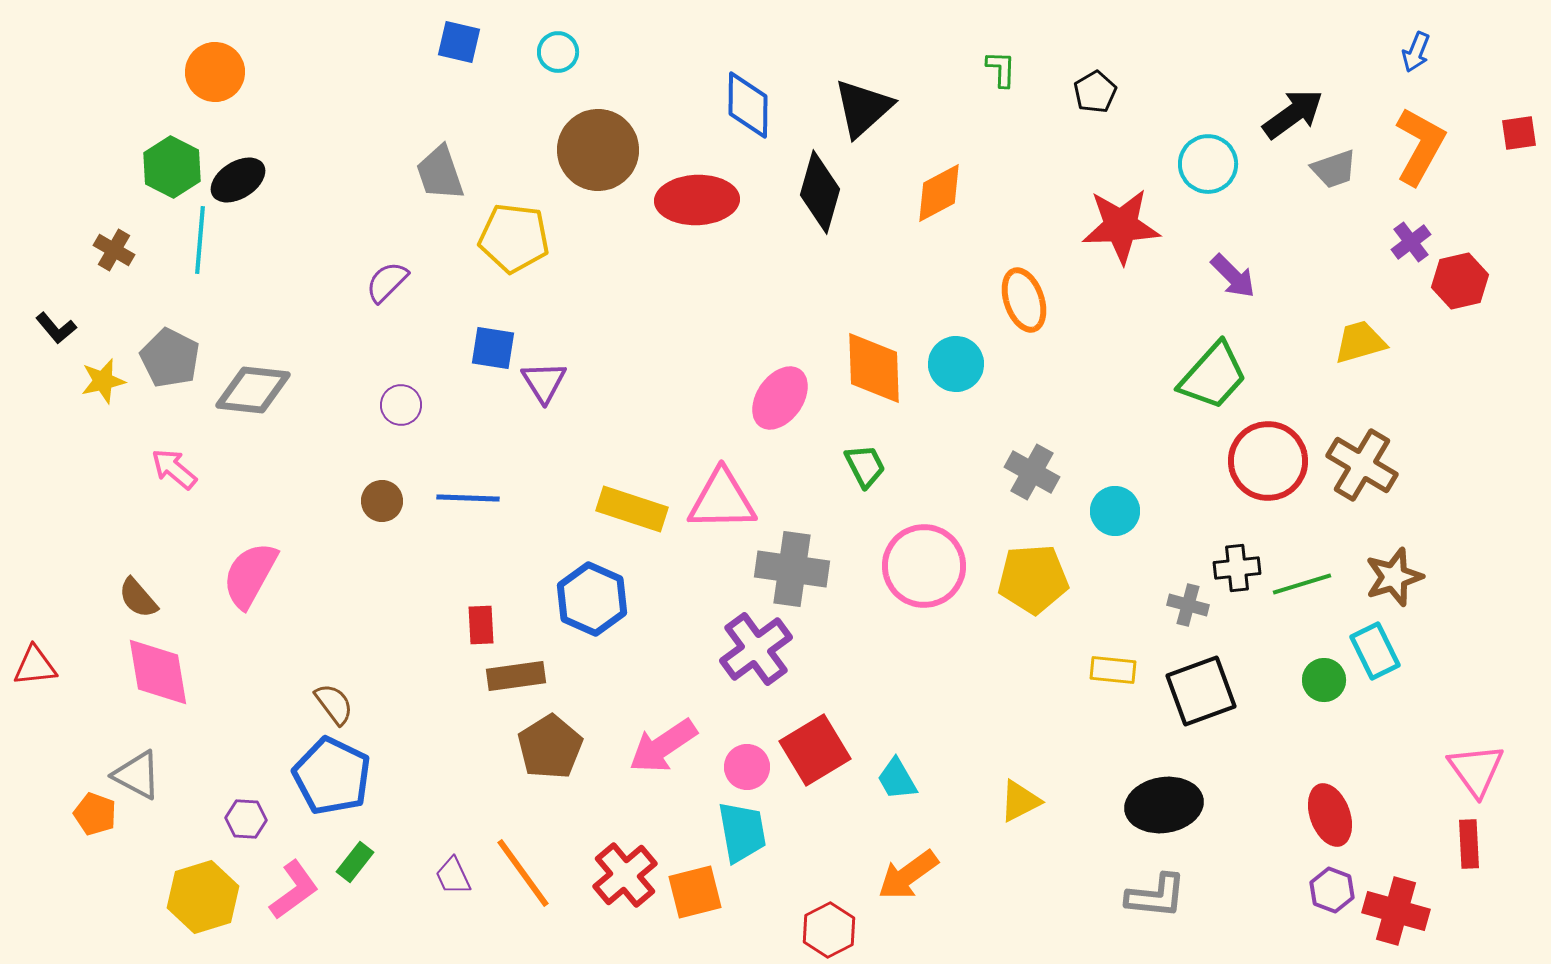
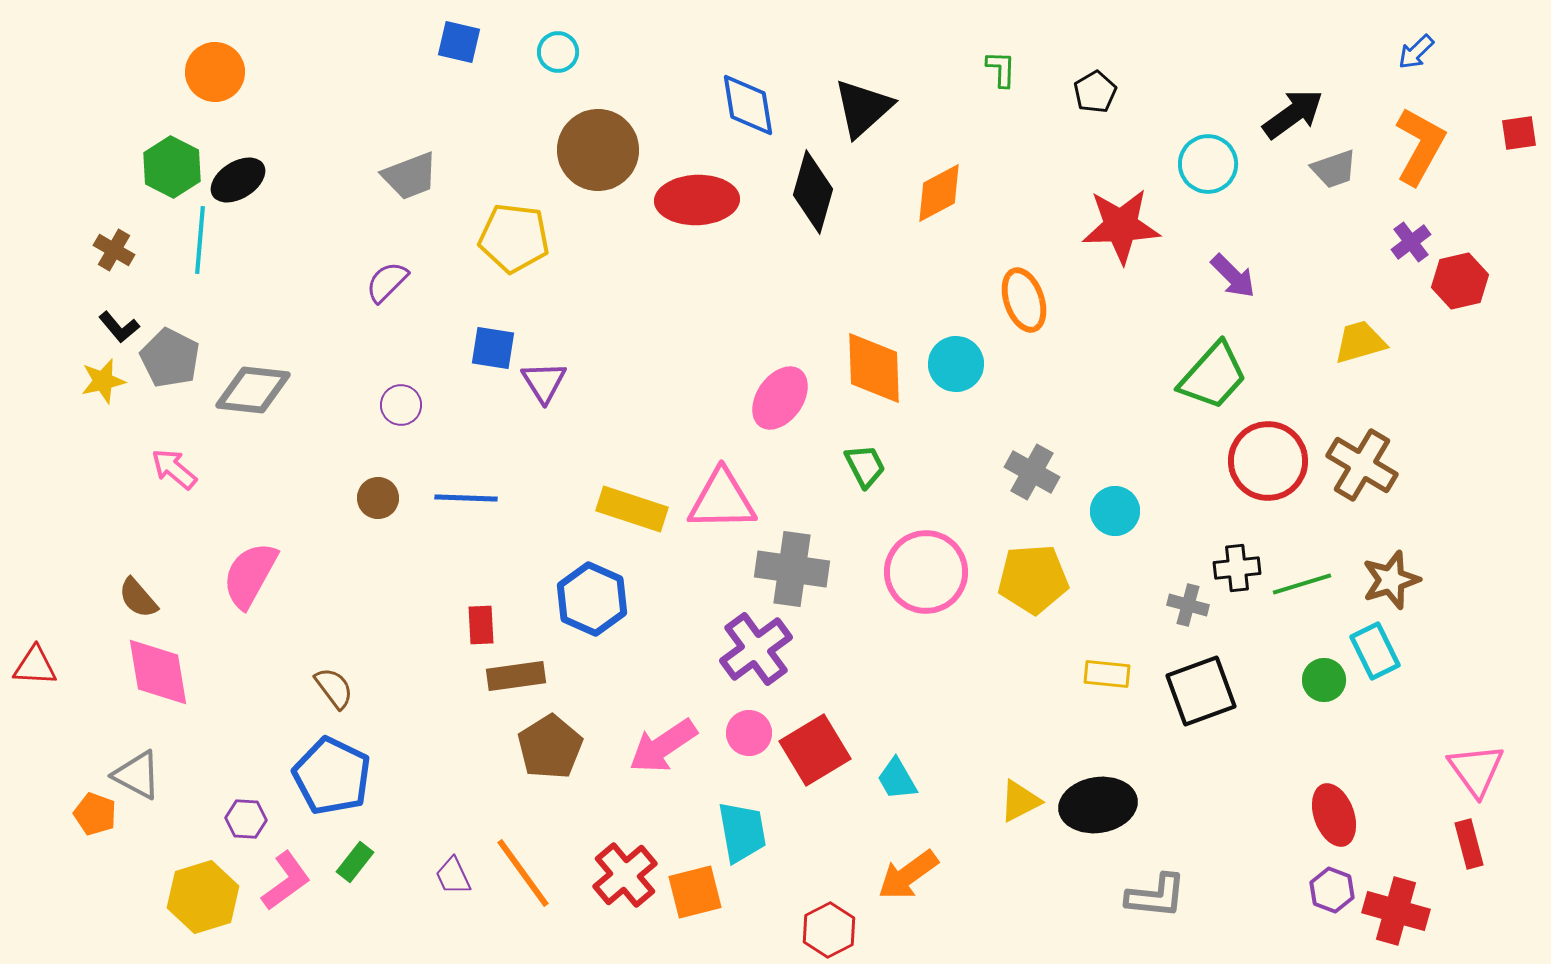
blue arrow at (1416, 52): rotated 24 degrees clockwise
blue diamond at (748, 105): rotated 10 degrees counterclockwise
gray trapezoid at (440, 173): moved 30 px left, 3 px down; rotated 92 degrees counterclockwise
black diamond at (820, 192): moved 7 px left
black L-shape at (56, 328): moved 63 px right, 1 px up
blue line at (468, 498): moved 2 px left
brown circle at (382, 501): moved 4 px left, 3 px up
pink circle at (924, 566): moved 2 px right, 6 px down
brown star at (1394, 577): moved 3 px left, 3 px down
red triangle at (35, 666): rotated 9 degrees clockwise
yellow rectangle at (1113, 670): moved 6 px left, 4 px down
brown semicircle at (334, 704): moved 16 px up
pink circle at (747, 767): moved 2 px right, 34 px up
black ellipse at (1164, 805): moved 66 px left
red ellipse at (1330, 815): moved 4 px right
red rectangle at (1469, 844): rotated 12 degrees counterclockwise
pink L-shape at (294, 890): moved 8 px left, 9 px up
